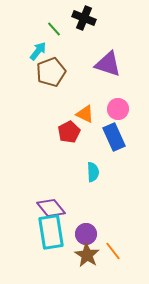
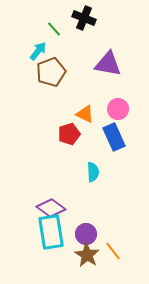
purple triangle: rotated 8 degrees counterclockwise
red pentagon: moved 2 px down; rotated 10 degrees clockwise
purple diamond: rotated 16 degrees counterclockwise
